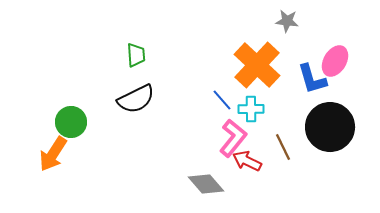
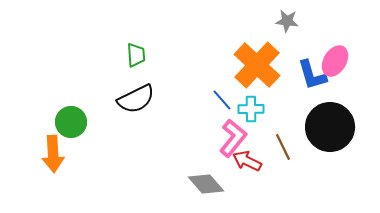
blue L-shape: moved 4 px up
orange arrow: rotated 36 degrees counterclockwise
